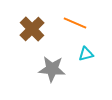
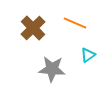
brown cross: moved 1 px right, 1 px up
cyan triangle: moved 2 px right, 1 px down; rotated 21 degrees counterclockwise
